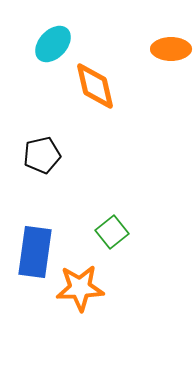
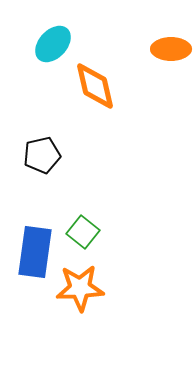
green square: moved 29 px left; rotated 12 degrees counterclockwise
